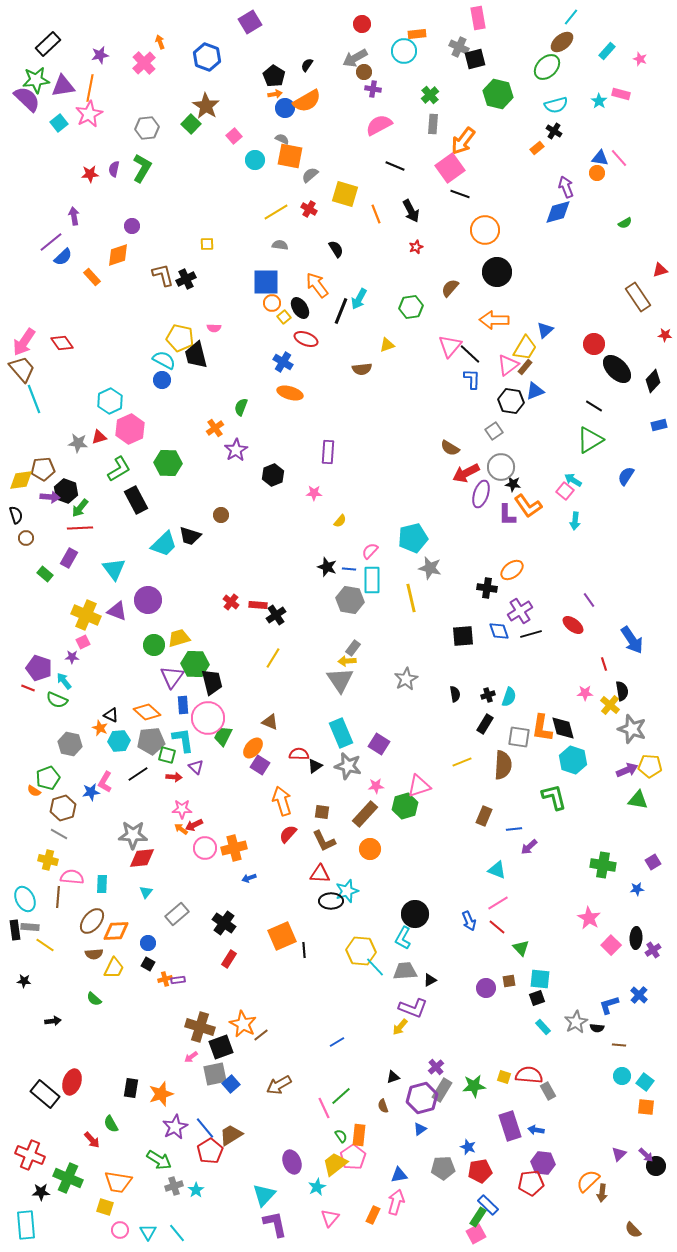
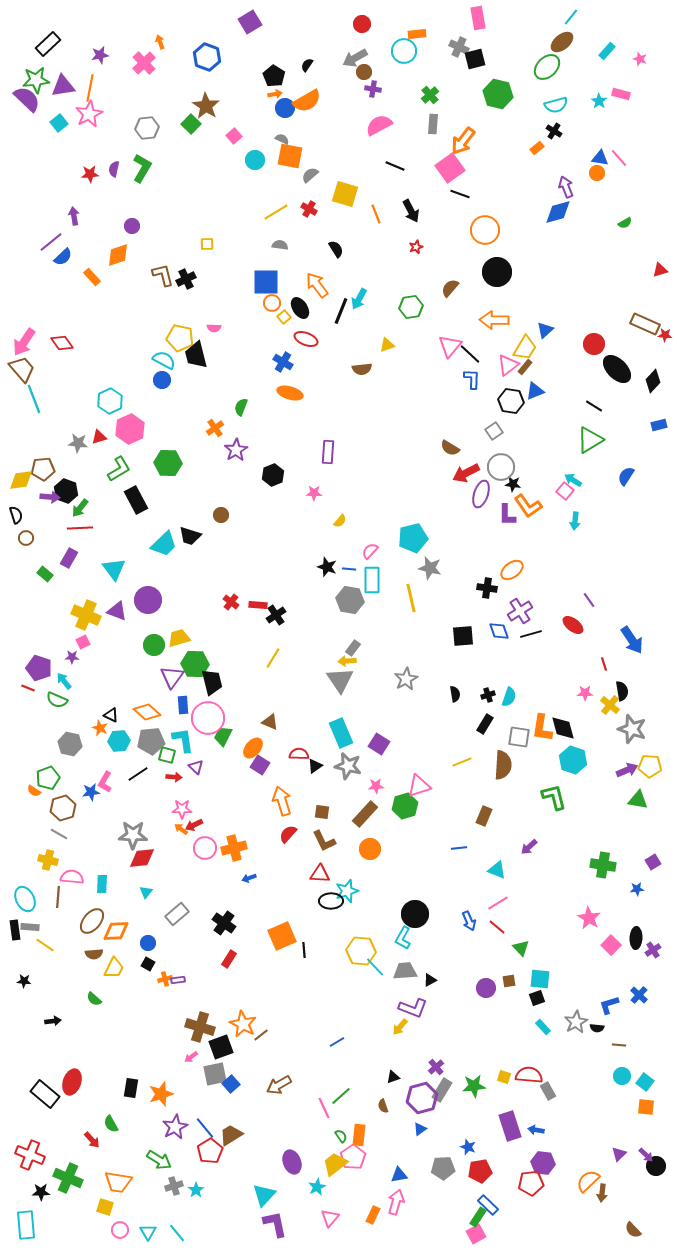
brown rectangle at (638, 297): moved 7 px right, 27 px down; rotated 32 degrees counterclockwise
blue line at (514, 829): moved 55 px left, 19 px down
